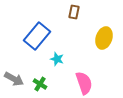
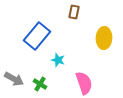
yellow ellipse: rotated 15 degrees counterclockwise
cyan star: moved 1 px right, 1 px down
